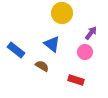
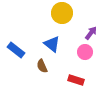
brown semicircle: rotated 144 degrees counterclockwise
